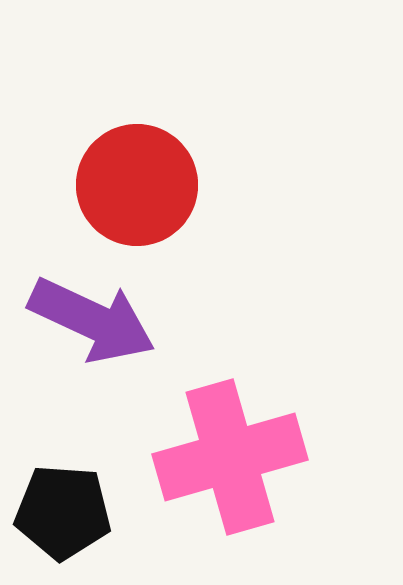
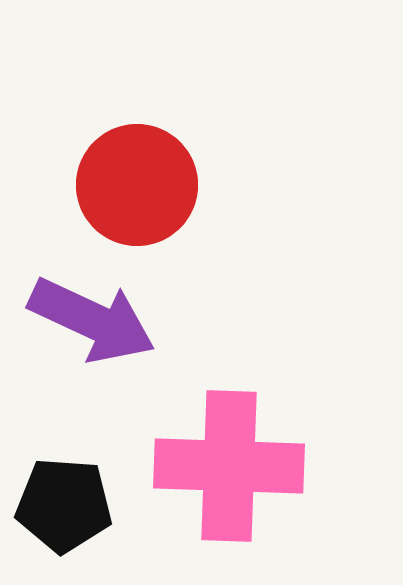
pink cross: moved 1 px left, 9 px down; rotated 18 degrees clockwise
black pentagon: moved 1 px right, 7 px up
